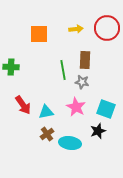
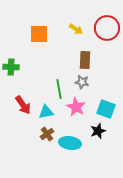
yellow arrow: rotated 40 degrees clockwise
green line: moved 4 px left, 19 px down
